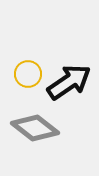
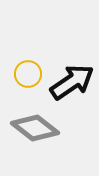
black arrow: moved 3 px right
